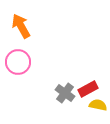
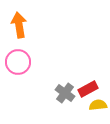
orange arrow: moved 2 px left, 1 px up; rotated 20 degrees clockwise
yellow semicircle: rotated 18 degrees counterclockwise
